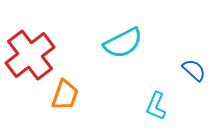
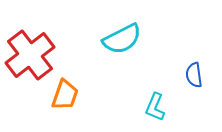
cyan semicircle: moved 1 px left, 4 px up
blue semicircle: moved 5 px down; rotated 140 degrees counterclockwise
cyan L-shape: moved 1 px left, 1 px down
